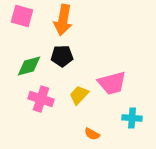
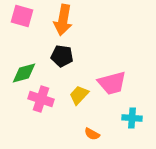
black pentagon: rotated 10 degrees clockwise
green diamond: moved 5 px left, 7 px down
